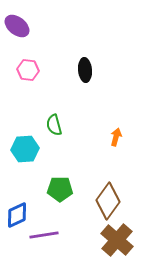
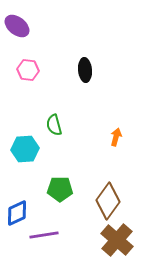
blue diamond: moved 2 px up
